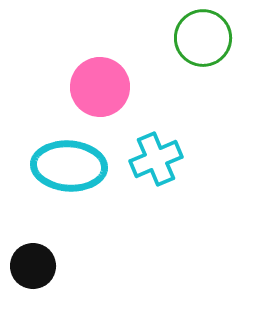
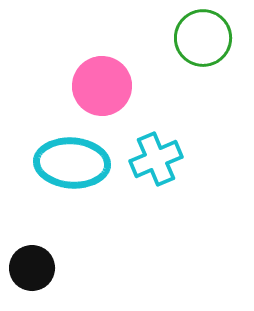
pink circle: moved 2 px right, 1 px up
cyan ellipse: moved 3 px right, 3 px up
black circle: moved 1 px left, 2 px down
